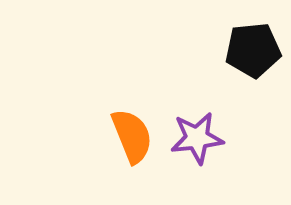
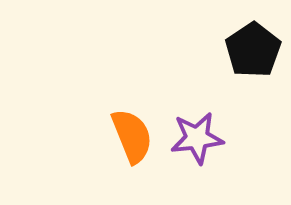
black pentagon: rotated 28 degrees counterclockwise
